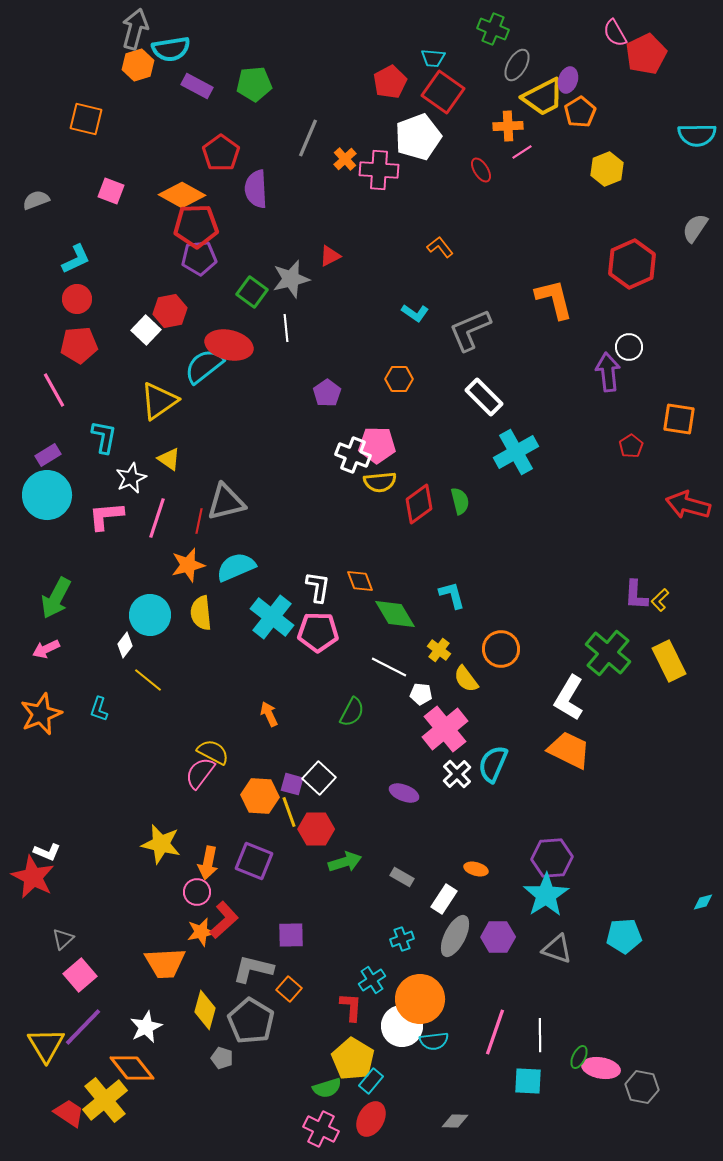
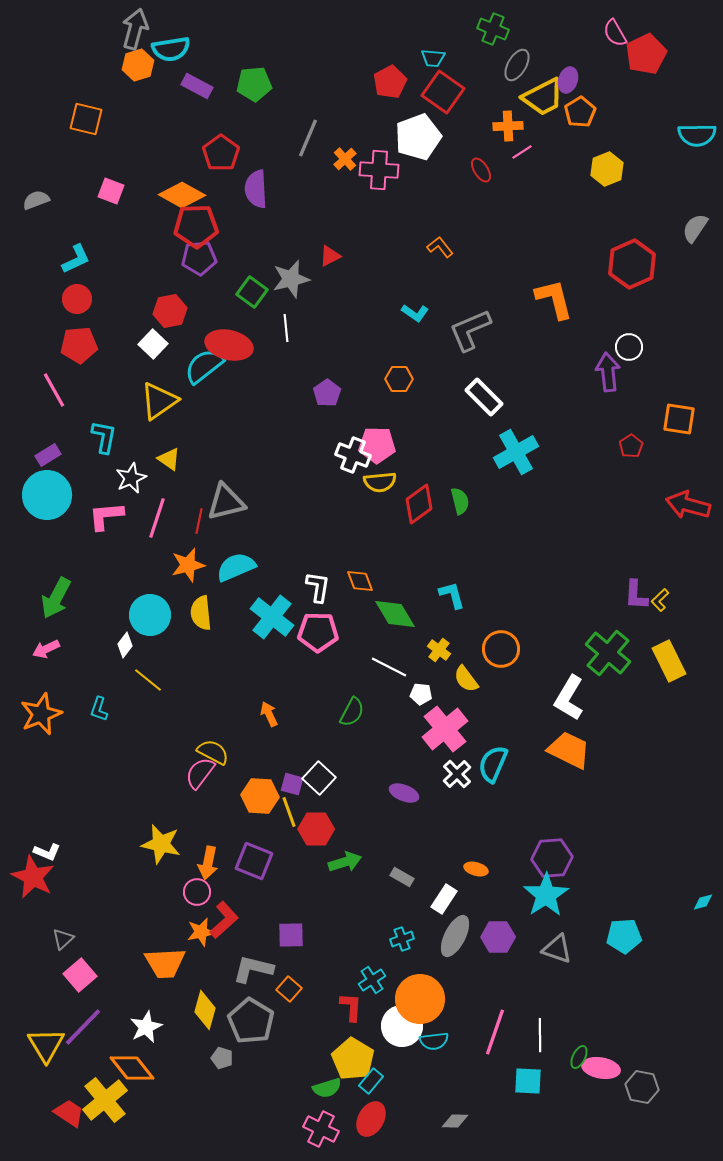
white square at (146, 330): moved 7 px right, 14 px down
